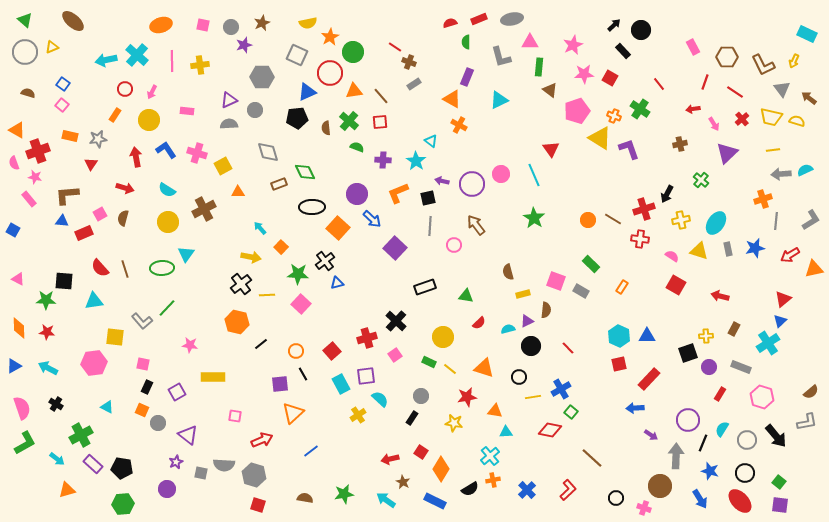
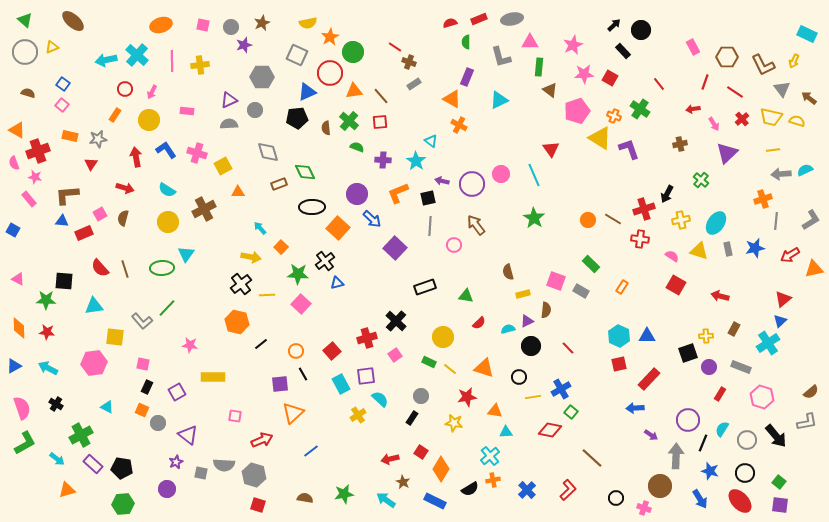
cyan triangle at (94, 301): moved 5 px down
